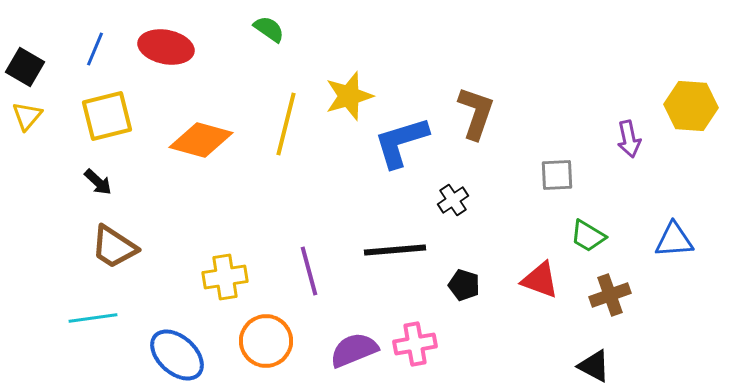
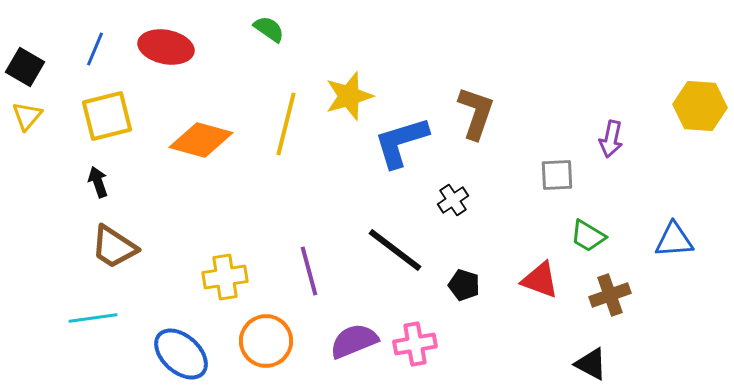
yellow hexagon: moved 9 px right
purple arrow: moved 18 px left; rotated 24 degrees clockwise
black arrow: rotated 152 degrees counterclockwise
black line: rotated 42 degrees clockwise
purple semicircle: moved 9 px up
blue ellipse: moved 4 px right, 1 px up
black triangle: moved 3 px left, 2 px up
